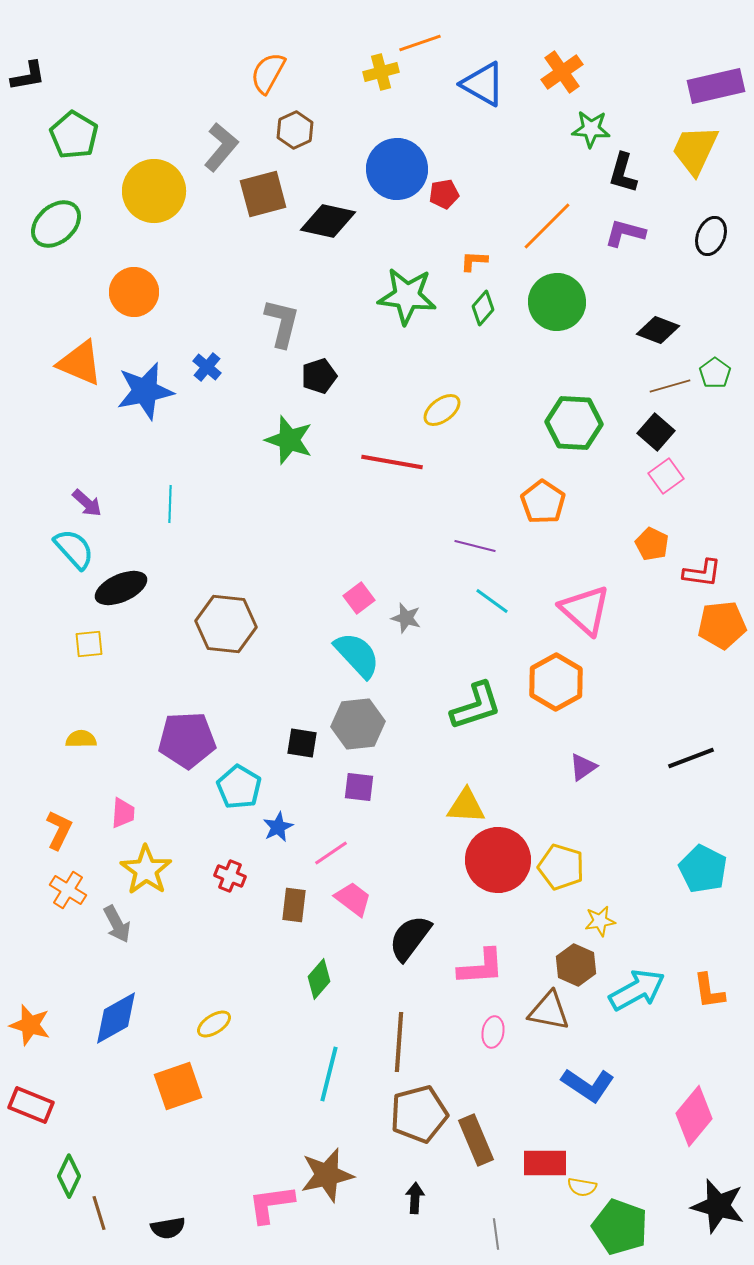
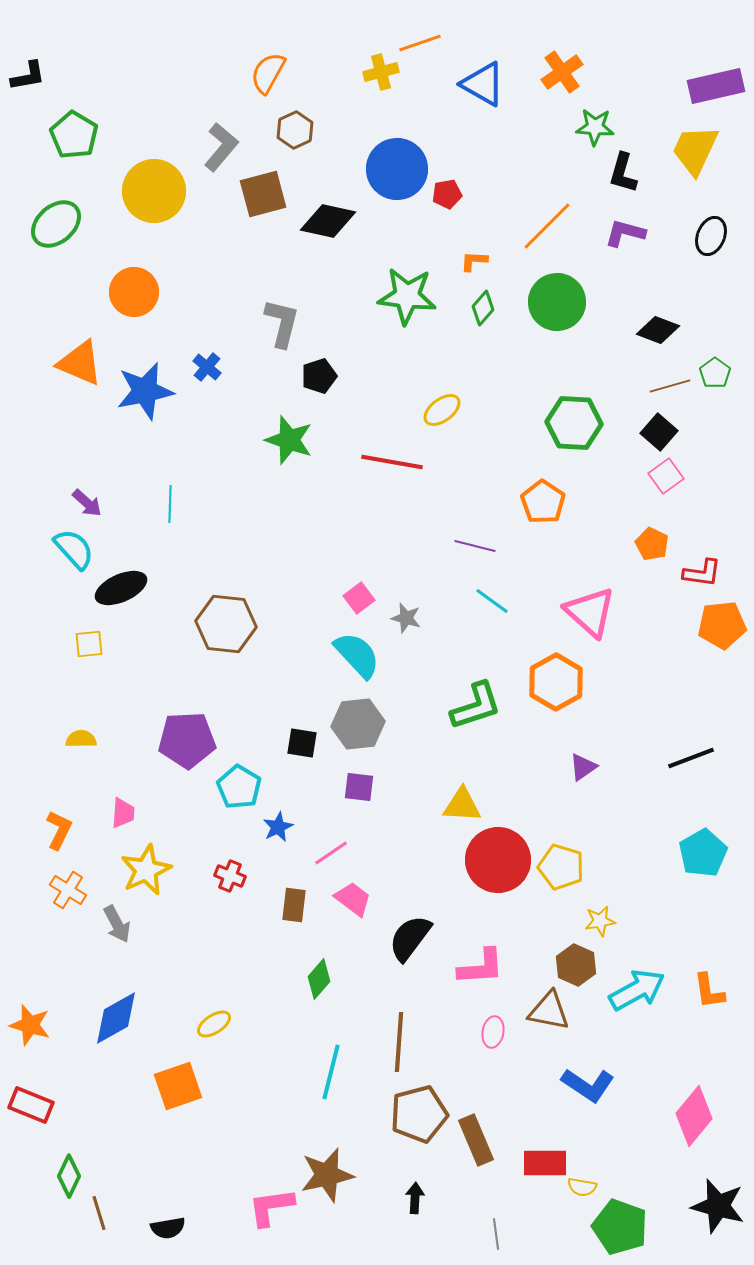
green star at (591, 129): moved 4 px right, 2 px up
red pentagon at (444, 194): moved 3 px right
black square at (656, 432): moved 3 px right
pink triangle at (585, 610): moved 5 px right, 2 px down
yellow triangle at (466, 806): moved 4 px left, 1 px up
cyan pentagon at (703, 869): moved 16 px up; rotated 15 degrees clockwise
yellow star at (146, 870): rotated 12 degrees clockwise
cyan line at (329, 1074): moved 2 px right, 2 px up
pink L-shape at (271, 1204): moved 3 px down
